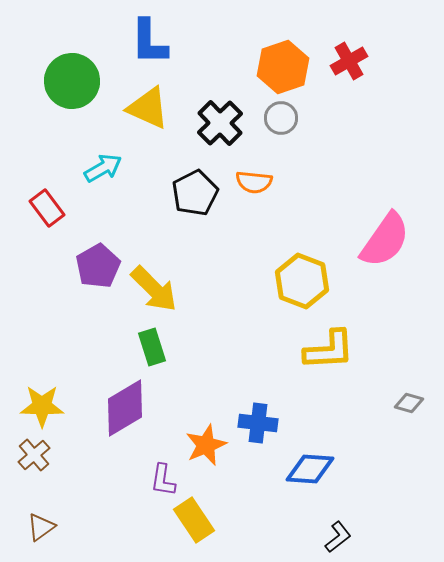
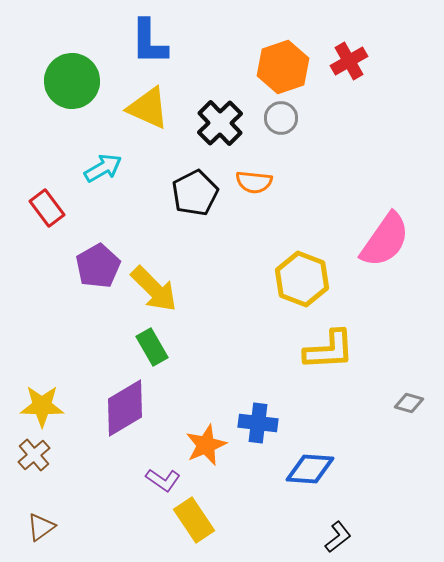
yellow hexagon: moved 2 px up
green rectangle: rotated 12 degrees counterclockwise
purple L-shape: rotated 64 degrees counterclockwise
